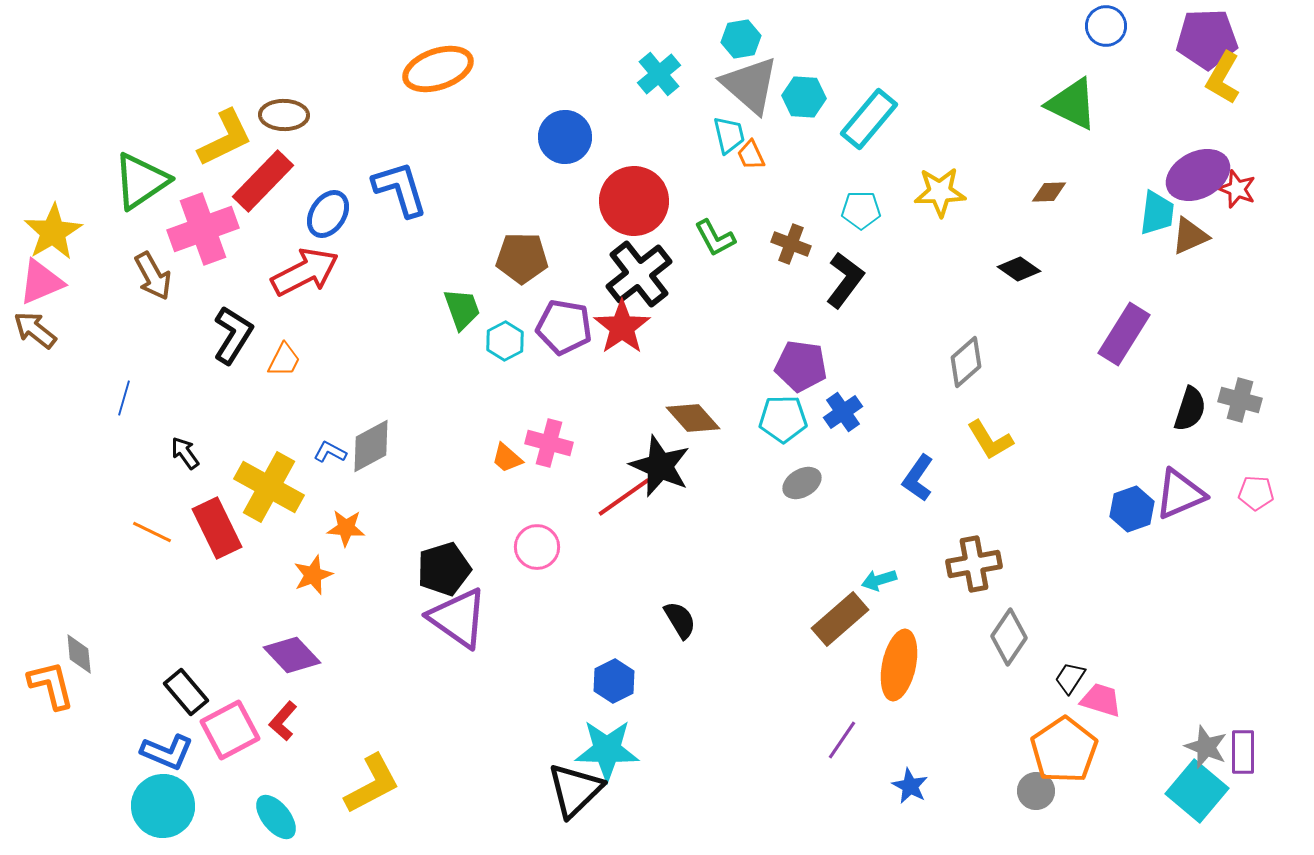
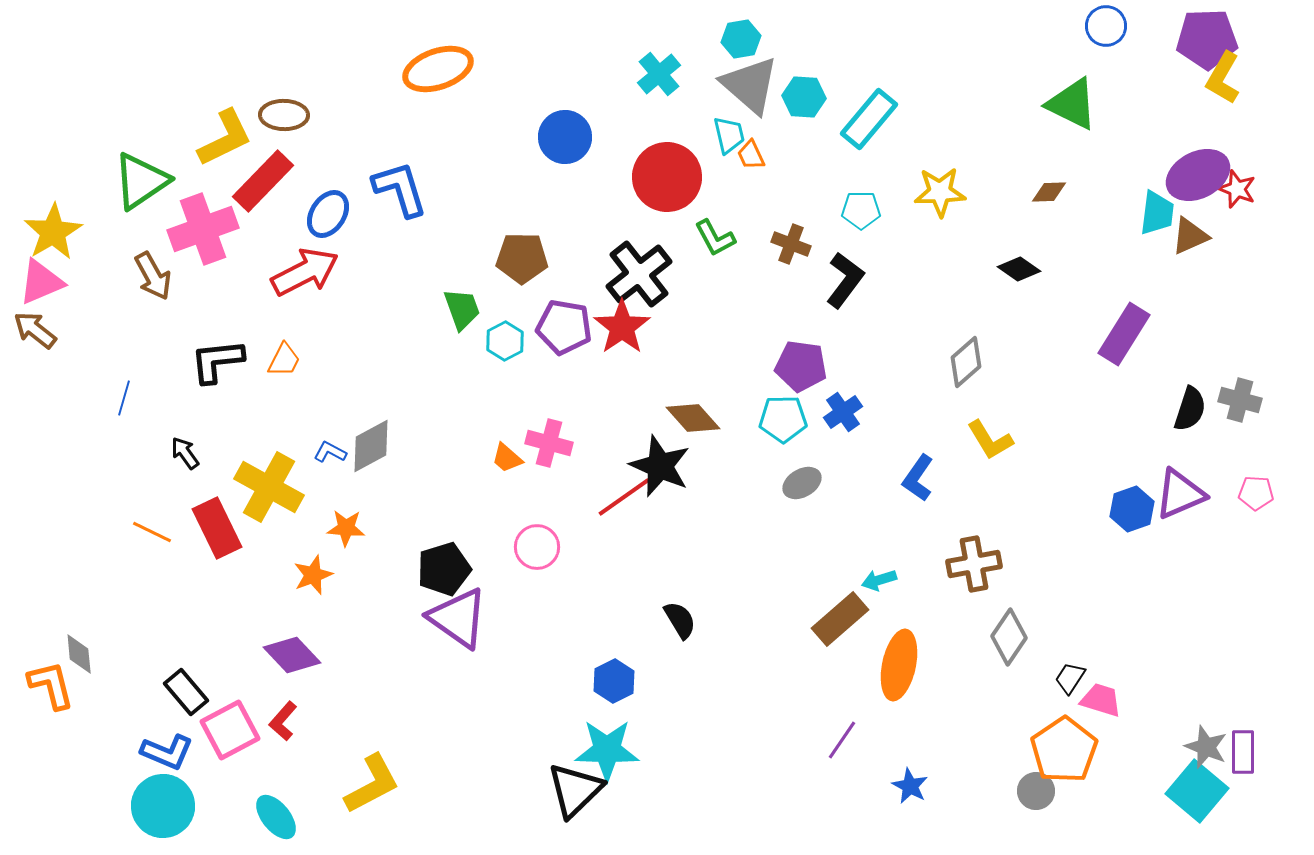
red circle at (634, 201): moved 33 px right, 24 px up
black L-shape at (233, 335): moved 16 px left, 26 px down; rotated 128 degrees counterclockwise
